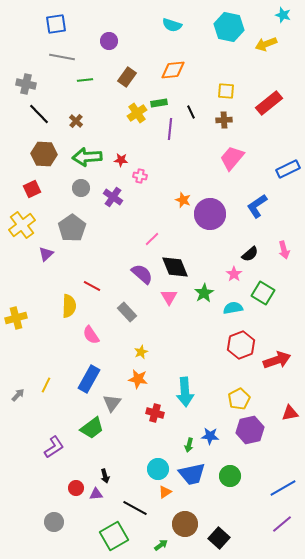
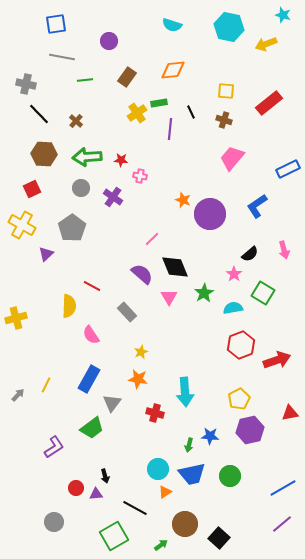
brown cross at (224, 120): rotated 21 degrees clockwise
yellow cross at (22, 225): rotated 24 degrees counterclockwise
